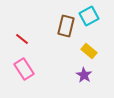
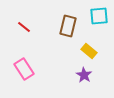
cyan square: moved 10 px right; rotated 24 degrees clockwise
brown rectangle: moved 2 px right
red line: moved 2 px right, 12 px up
